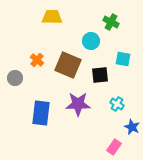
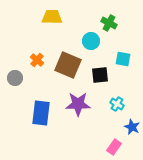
green cross: moved 2 px left, 1 px down
